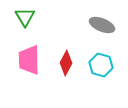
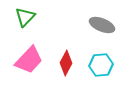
green triangle: rotated 15 degrees clockwise
pink trapezoid: rotated 136 degrees counterclockwise
cyan hexagon: rotated 20 degrees counterclockwise
